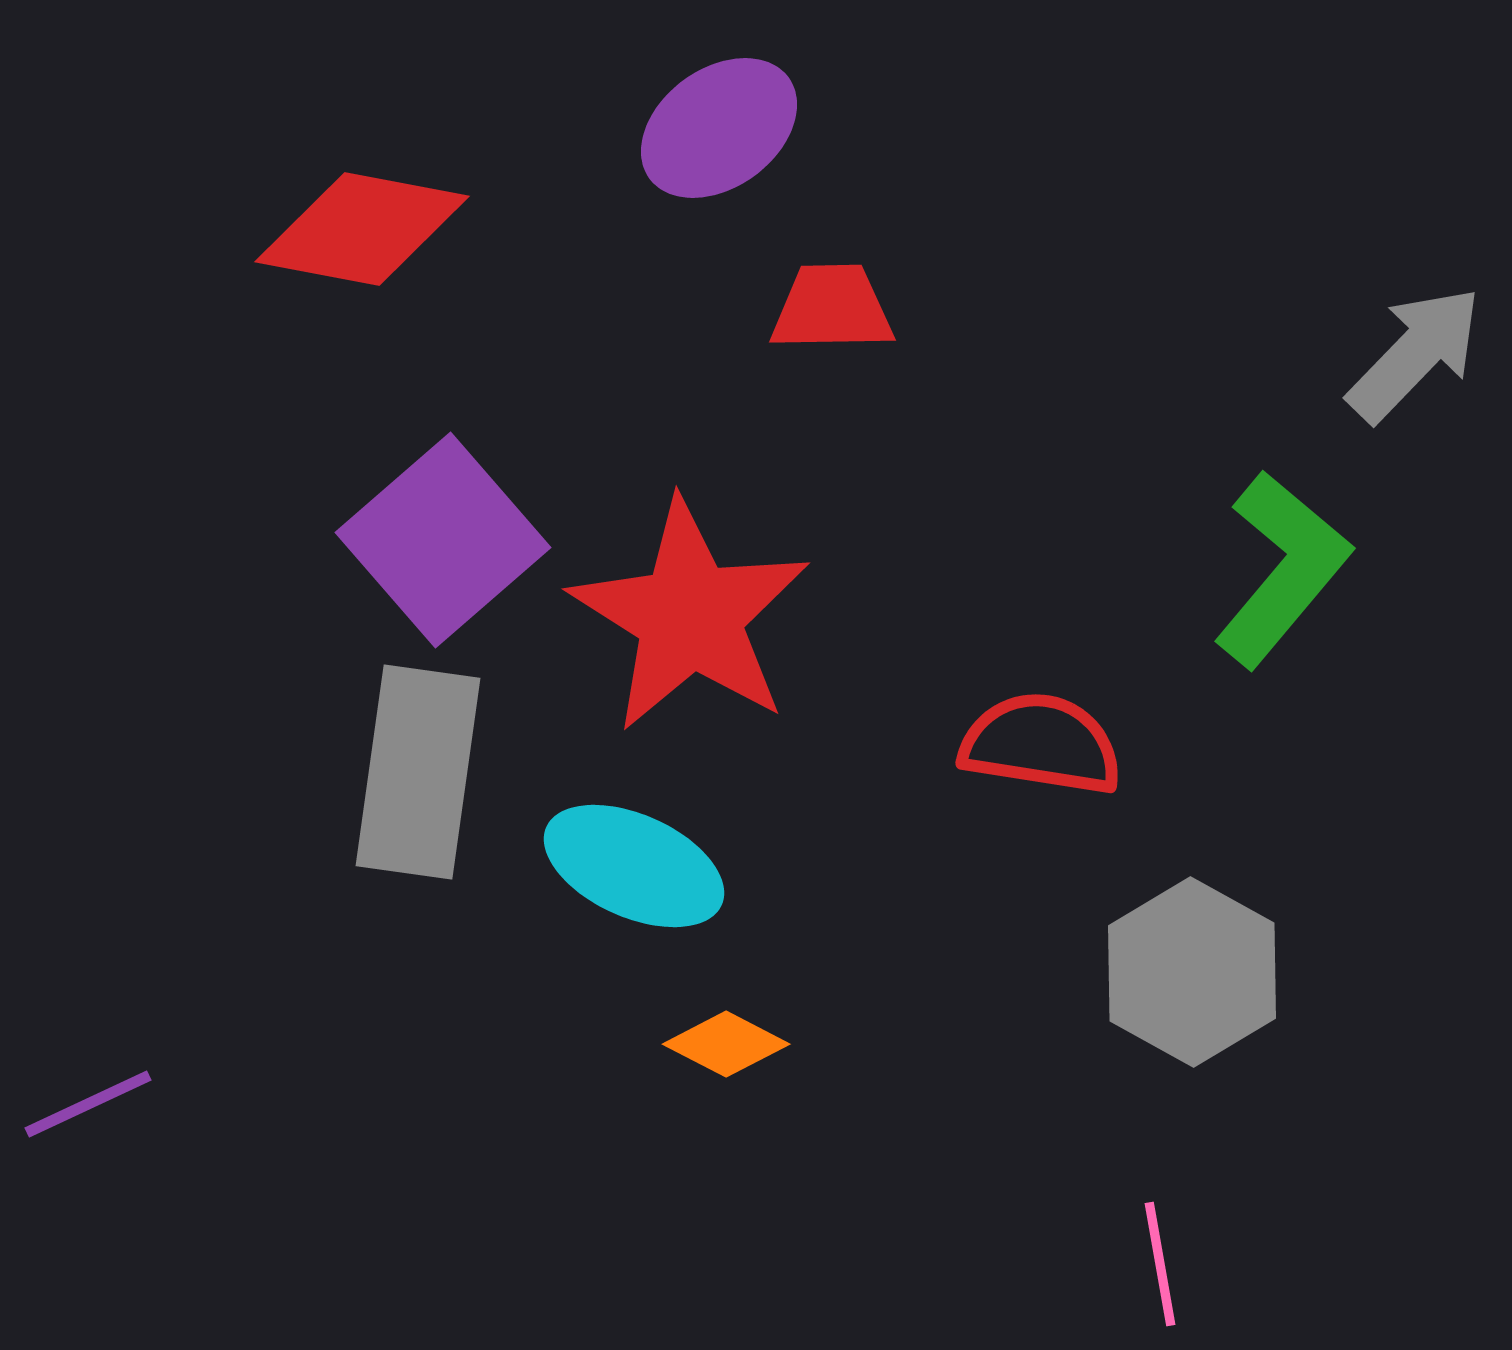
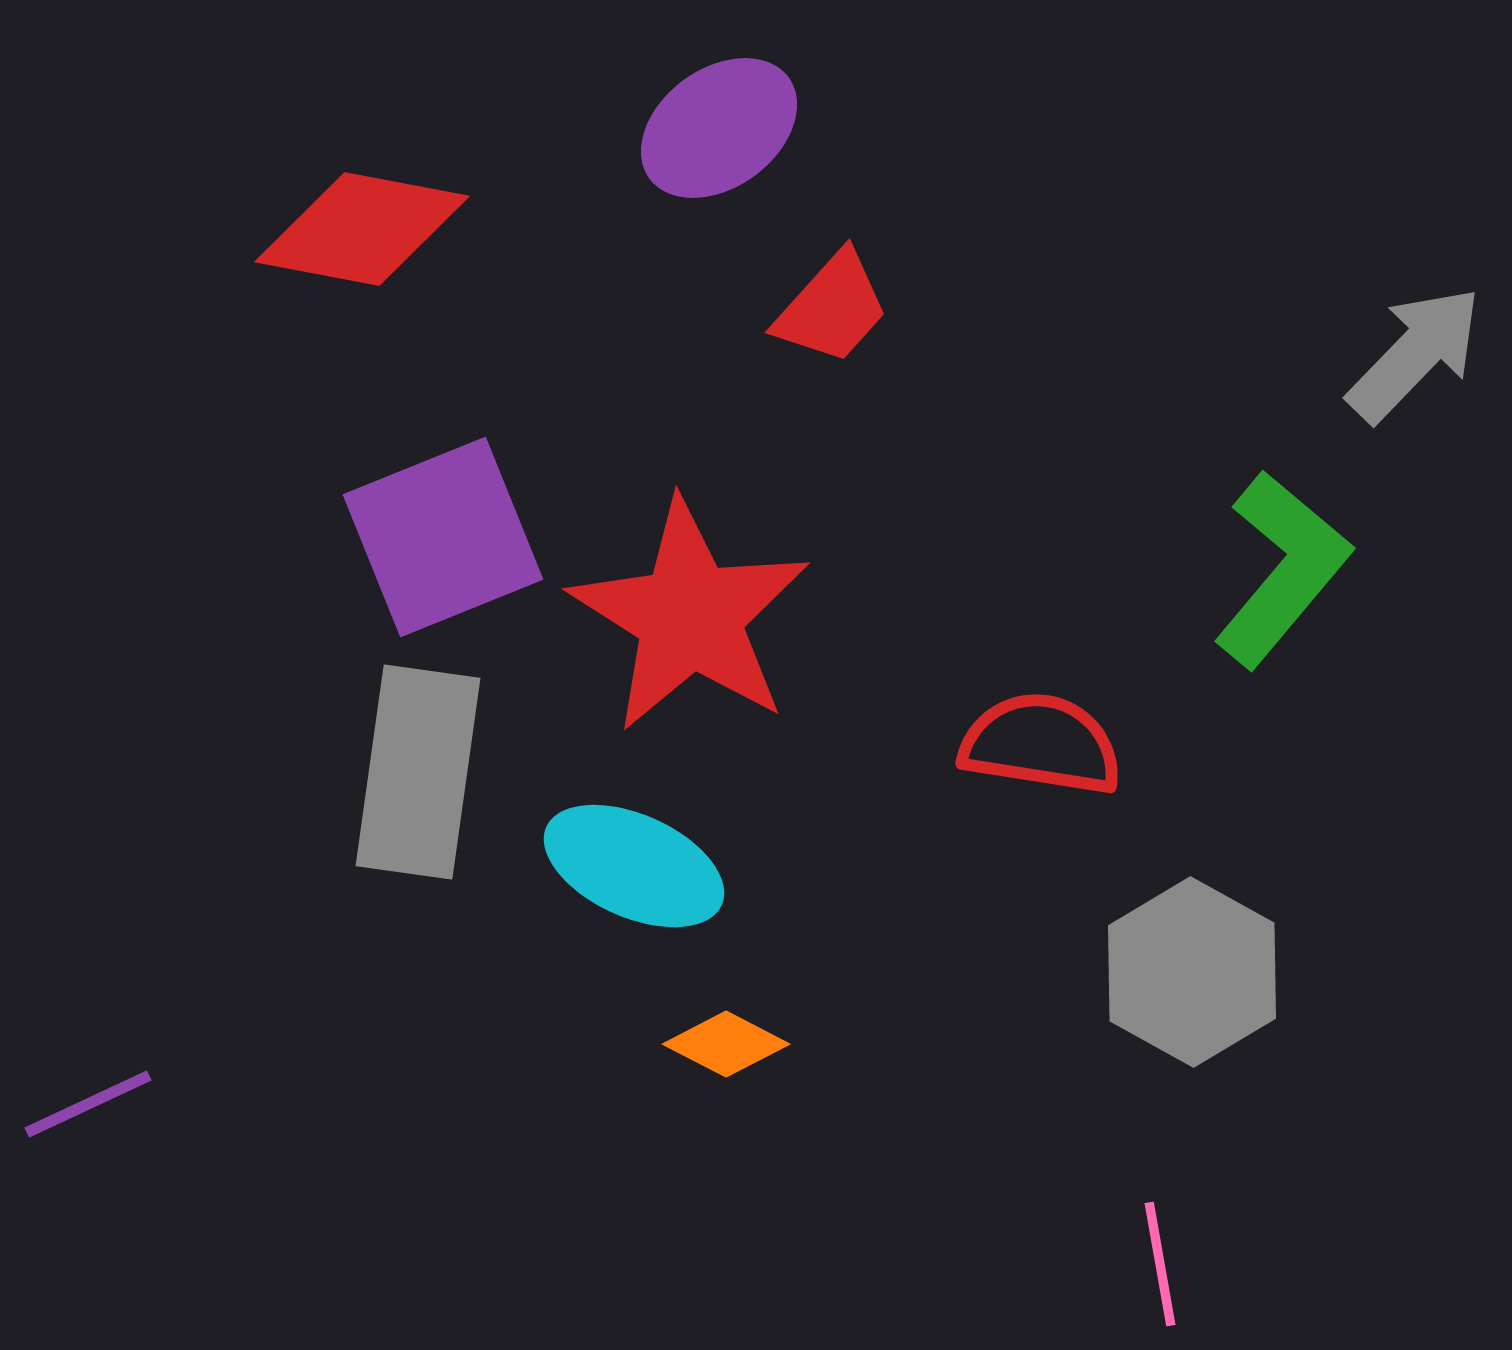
red trapezoid: rotated 133 degrees clockwise
purple square: moved 3 px up; rotated 19 degrees clockwise
